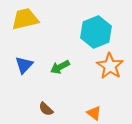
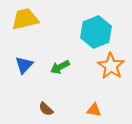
orange star: moved 1 px right
orange triangle: moved 3 px up; rotated 28 degrees counterclockwise
